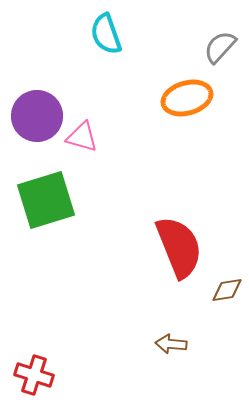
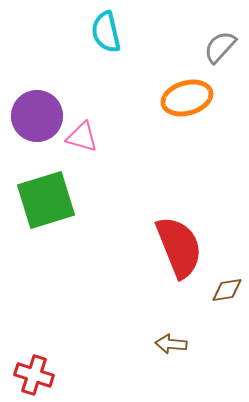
cyan semicircle: moved 2 px up; rotated 6 degrees clockwise
